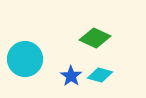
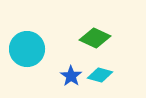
cyan circle: moved 2 px right, 10 px up
